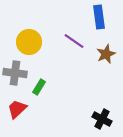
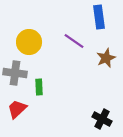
brown star: moved 4 px down
green rectangle: rotated 35 degrees counterclockwise
